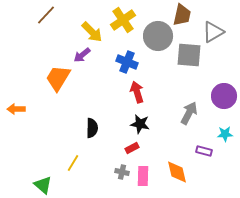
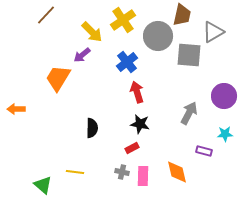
blue cross: rotated 30 degrees clockwise
yellow line: moved 2 px right, 9 px down; rotated 66 degrees clockwise
